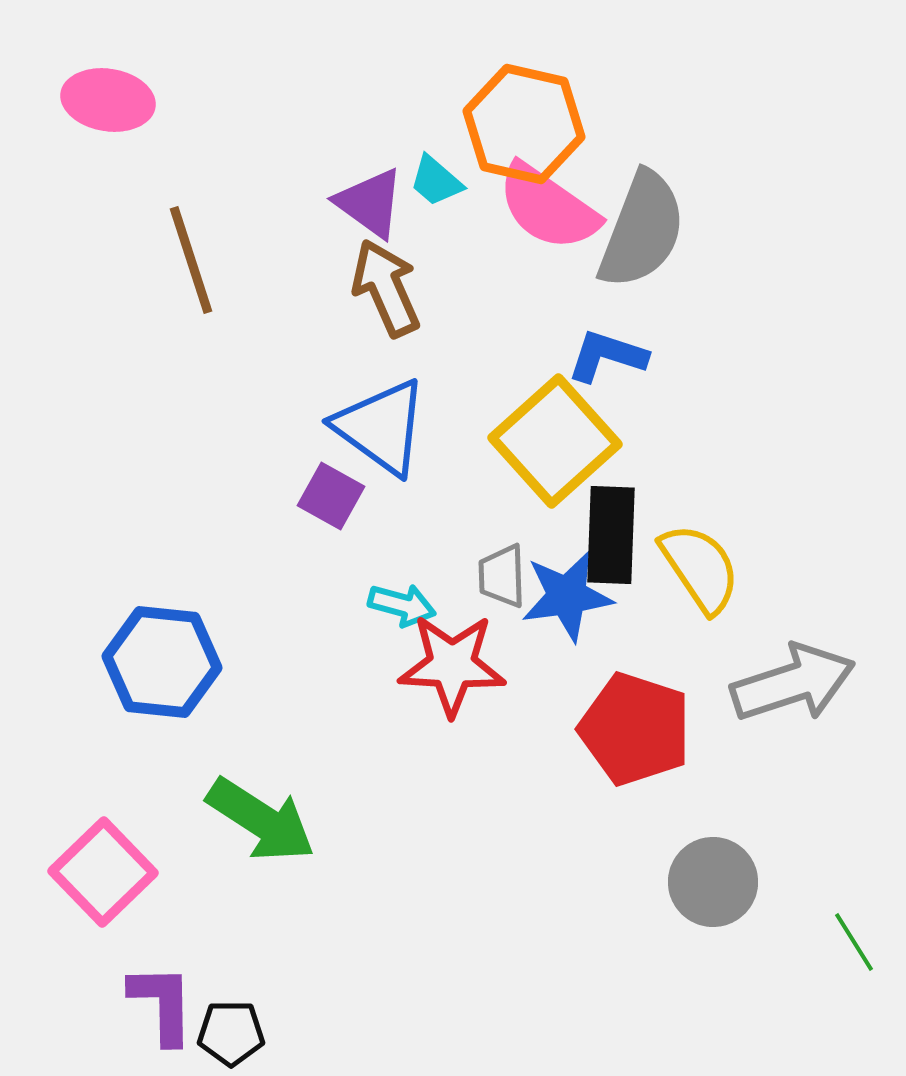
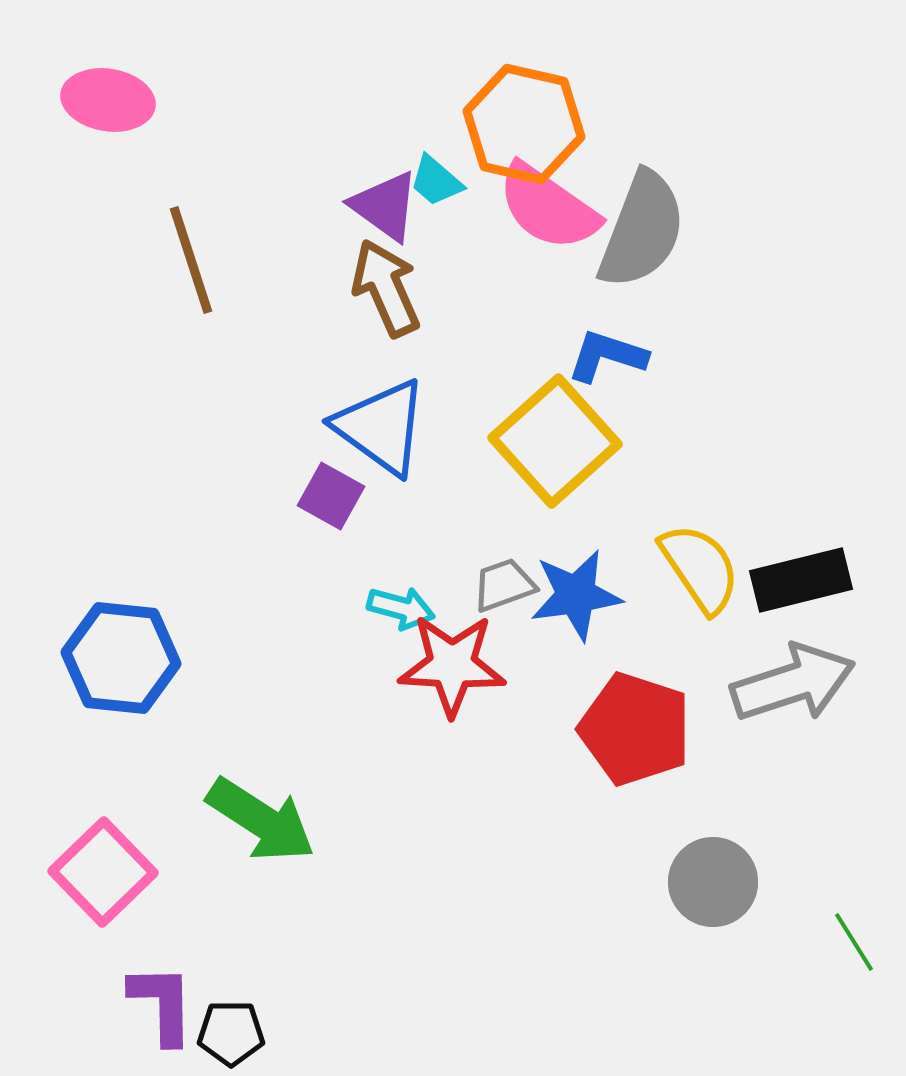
purple triangle: moved 15 px right, 3 px down
black rectangle: moved 190 px right, 45 px down; rotated 74 degrees clockwise
gray trapezoid: moved 2 px right, 9 px down; rotated 72 degrees clockwise
blue star: moved 9 px right, 1 px up
cyan arrow: moved 1 px left, 3 px down
blue hexagon: moved 41 px left, 4 px up
